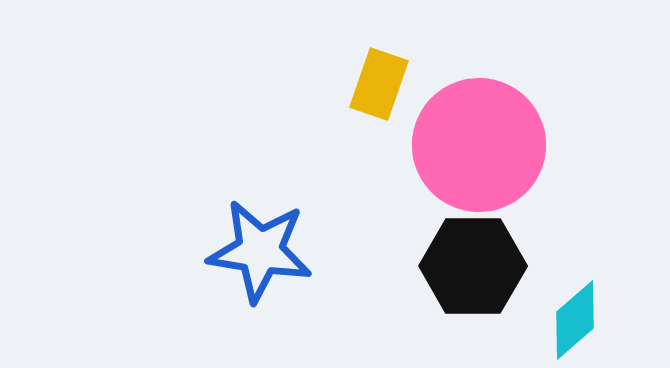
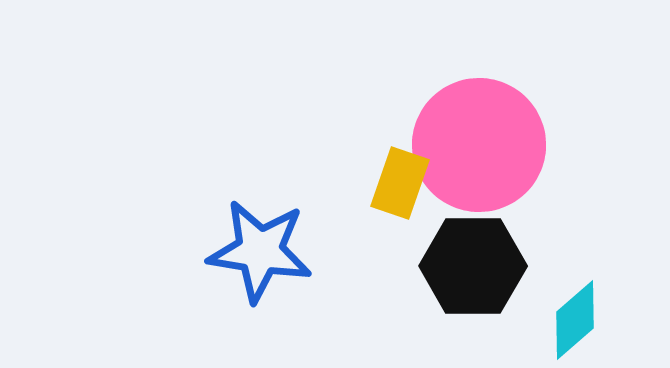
yellow rectangle: moved 21 px right, 99 px down
